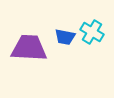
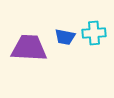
cyan cross: moved 2 px right, 1 px down; rotated 35 degrees counterclockwise
